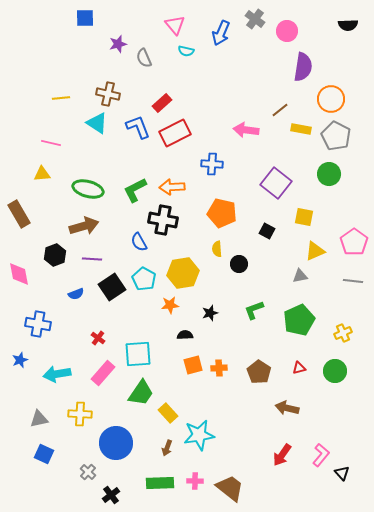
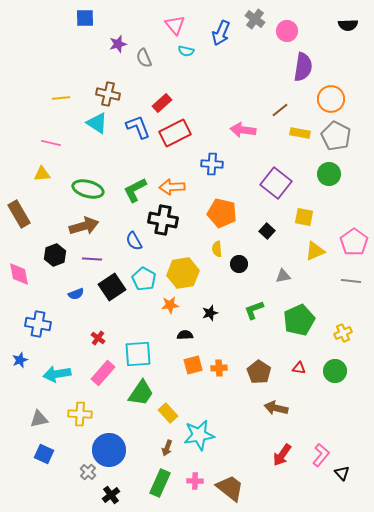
yellow rectangle at (301, 129): moved 1 px left, 4 px down
pink arrow at (246, 130): moved 3 px left
black square at (267, 231): rotated 14 degrees clockwise
blue semicircle at (139, 242): moved 5 px left, 1 px up
gray triangle at (300, 276): moved 17 px left
gray line at (353, 281): moved 2 px left
red triangle at (299, 368): rotated 24 degrees clockwise
brown arrow at (287, 408): moved 11 px left
blue circle at (116, 443): moved 7 px left, 7 px down
green rectangle at (160, 483): rotated 64 degrees counterclockwise
